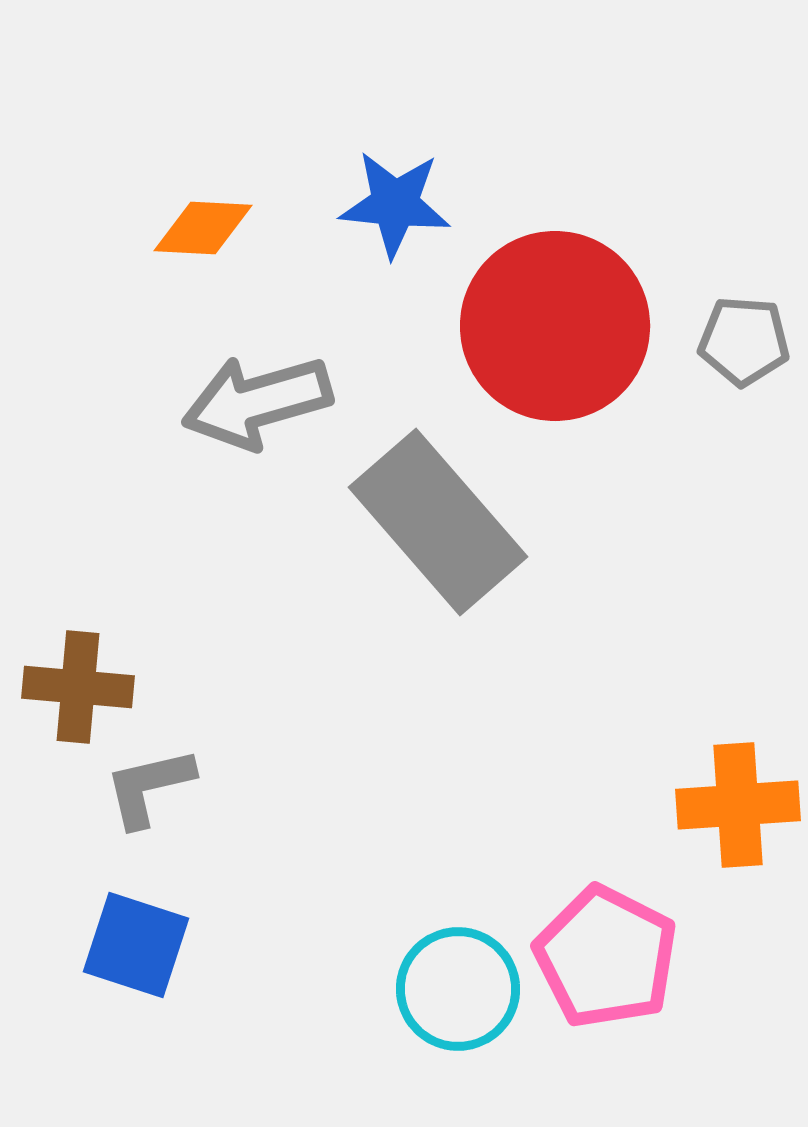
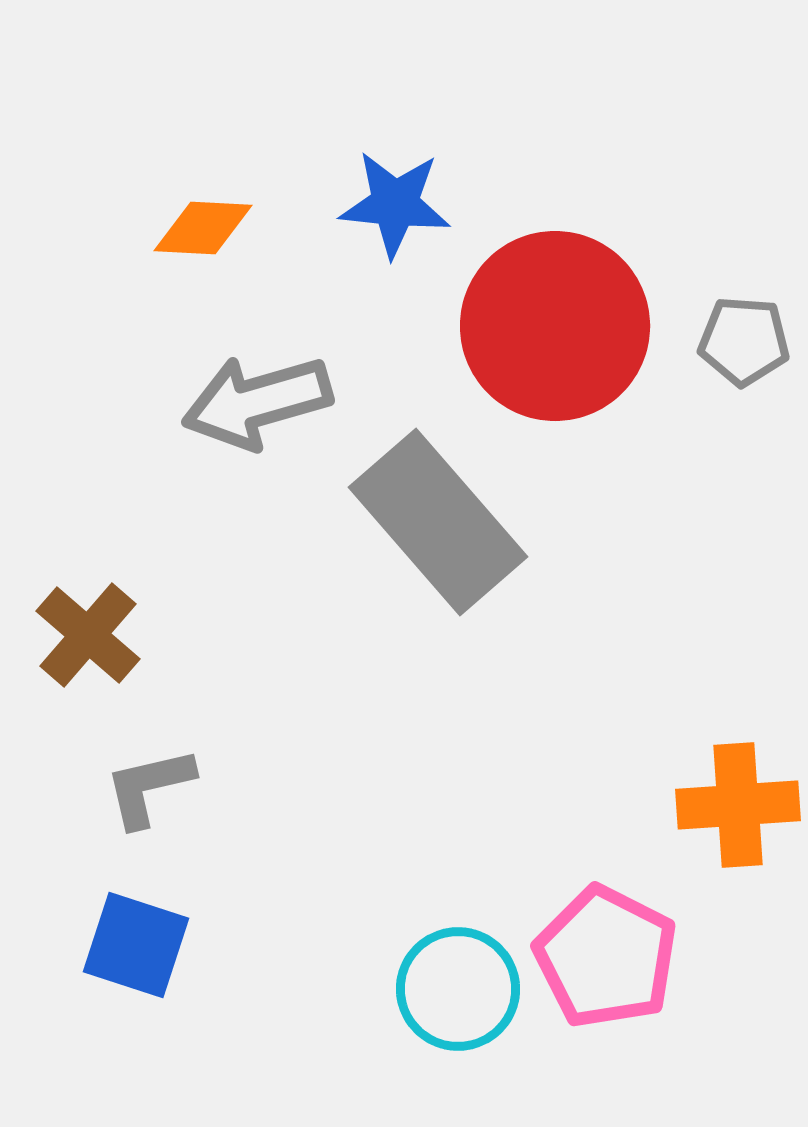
brown cross: moved 10 px right, 52 px up; rotated 36 degrees clockwise
